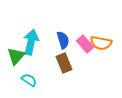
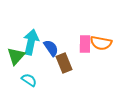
blue semicircle: moved 12 px left, 8 px down; rotated 18 degrees counterclockwise
pink rectangle: rotated 42 degrees clockwise
